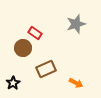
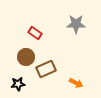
gray star: rotated 18 degrees clockwise
brown circle: moved 3 px right, 9 px down
black star: moved 5 px right, 1 px down; rotated 24 degrees clockwise
